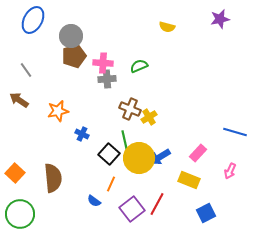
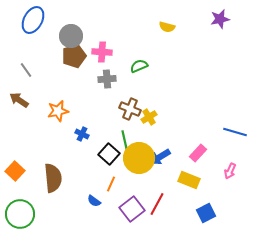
pink cross: moved 1 px left, 11 px up
orange square: moved 2 px up
